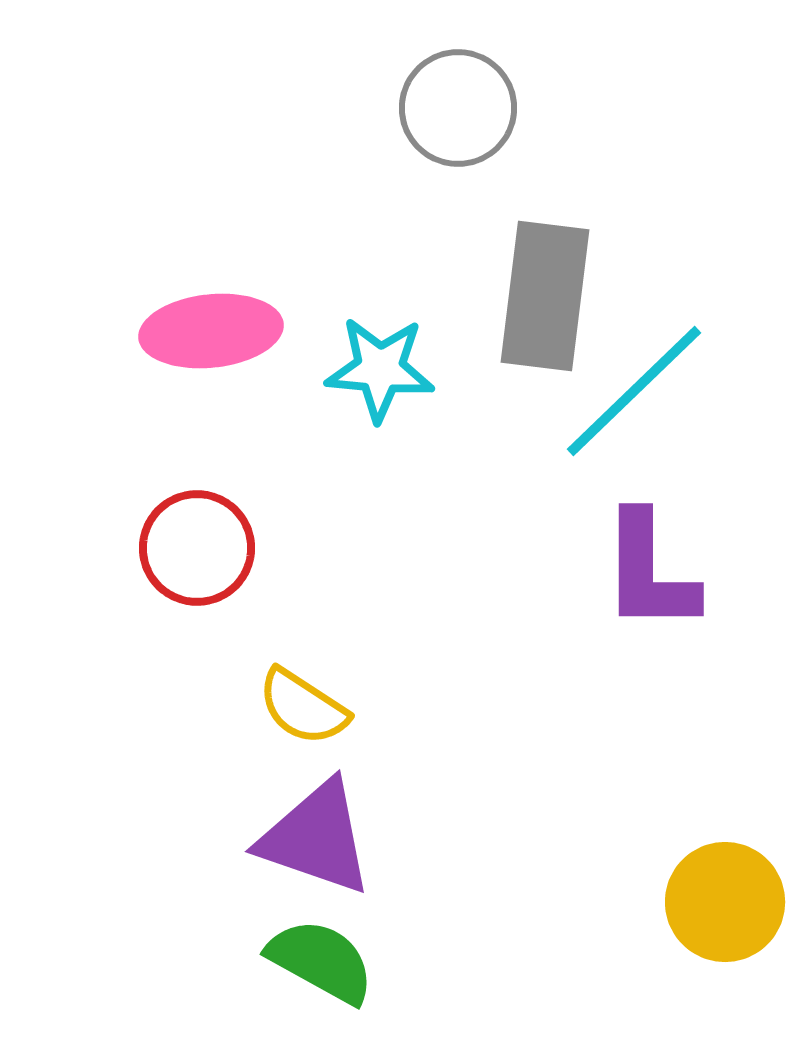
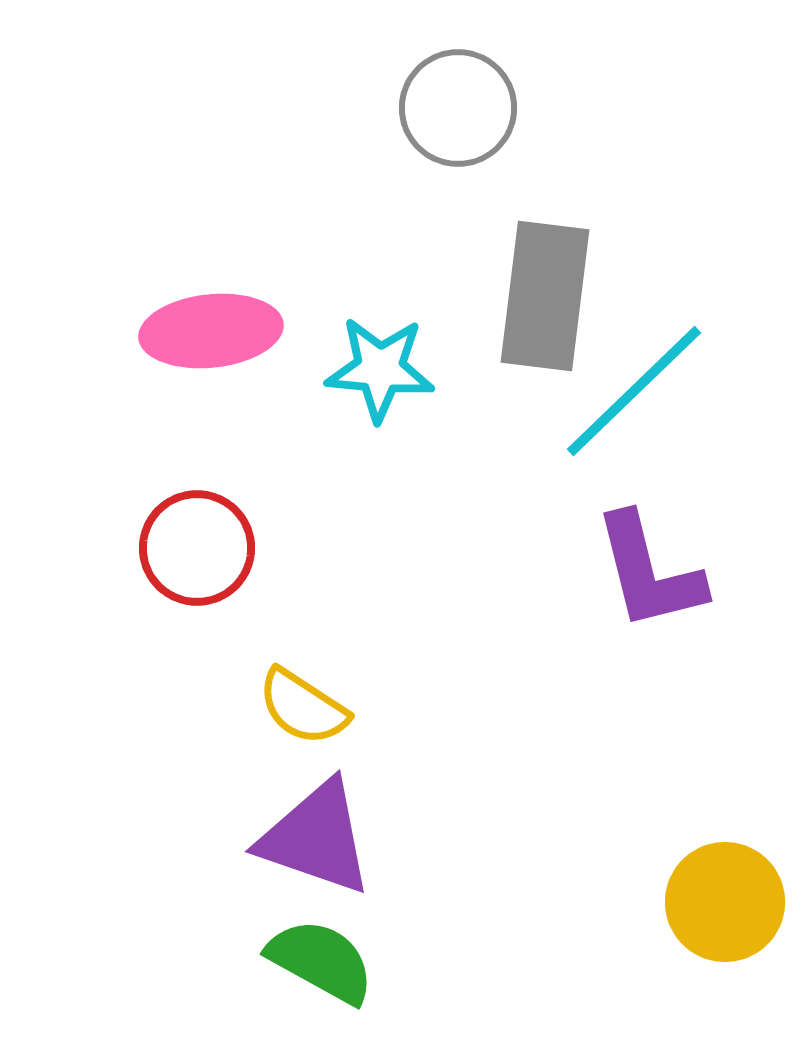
purple L-shape: rotated 14 degrees counterclockwise
